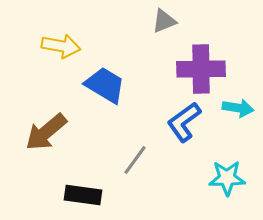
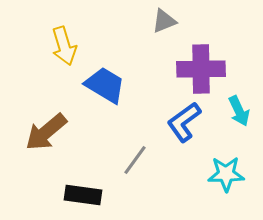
yellow arrow: moved 3 px right; rotated 63 degrees clockwise
cyan arrow: moved 1 px right, 3 px down; rotated 56 degrees clockwise
cyan star: moved 1 px left, 4 px up
